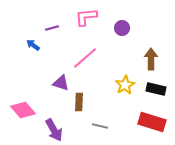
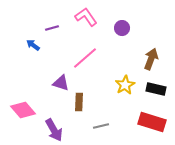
pink L-shape: rotated 60 degrees clockwise
brown arrow: rotated 20 degrees clockwise
gray line: moved 1 px right; rotated 28 degrees counterclockwise
